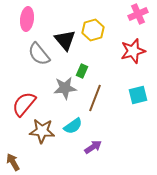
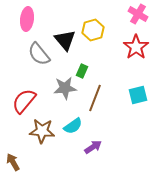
pink cross: rotated 36 degrees counterclockwise
red star: moved 3 px right, 4 px up; rotated 20 degrees counterclockwise
red semicircle: moved 3 px up
